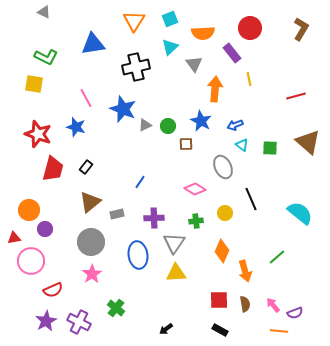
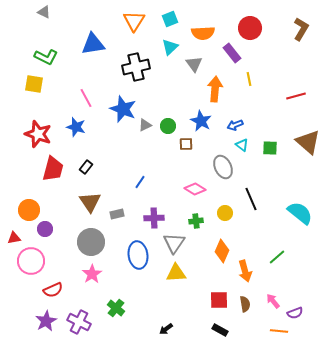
brown triangle at (90, 202): rotated 25 degrees counterclockwise
pink arrow at (273, 305): moved 4 px up
